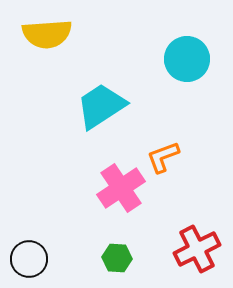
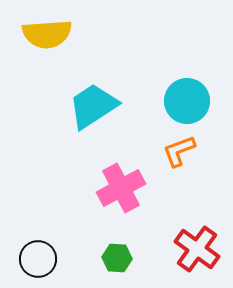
cyan circle: moved 42 px down
cyan trapezoid: moved 8 px left
orange L-shape: moved 16 px right, 6 px up
pink cross: rotated 6 degrees clockwise
red cross: rotated 27 degrees counterclockwise
black circle: moved 9 px right
